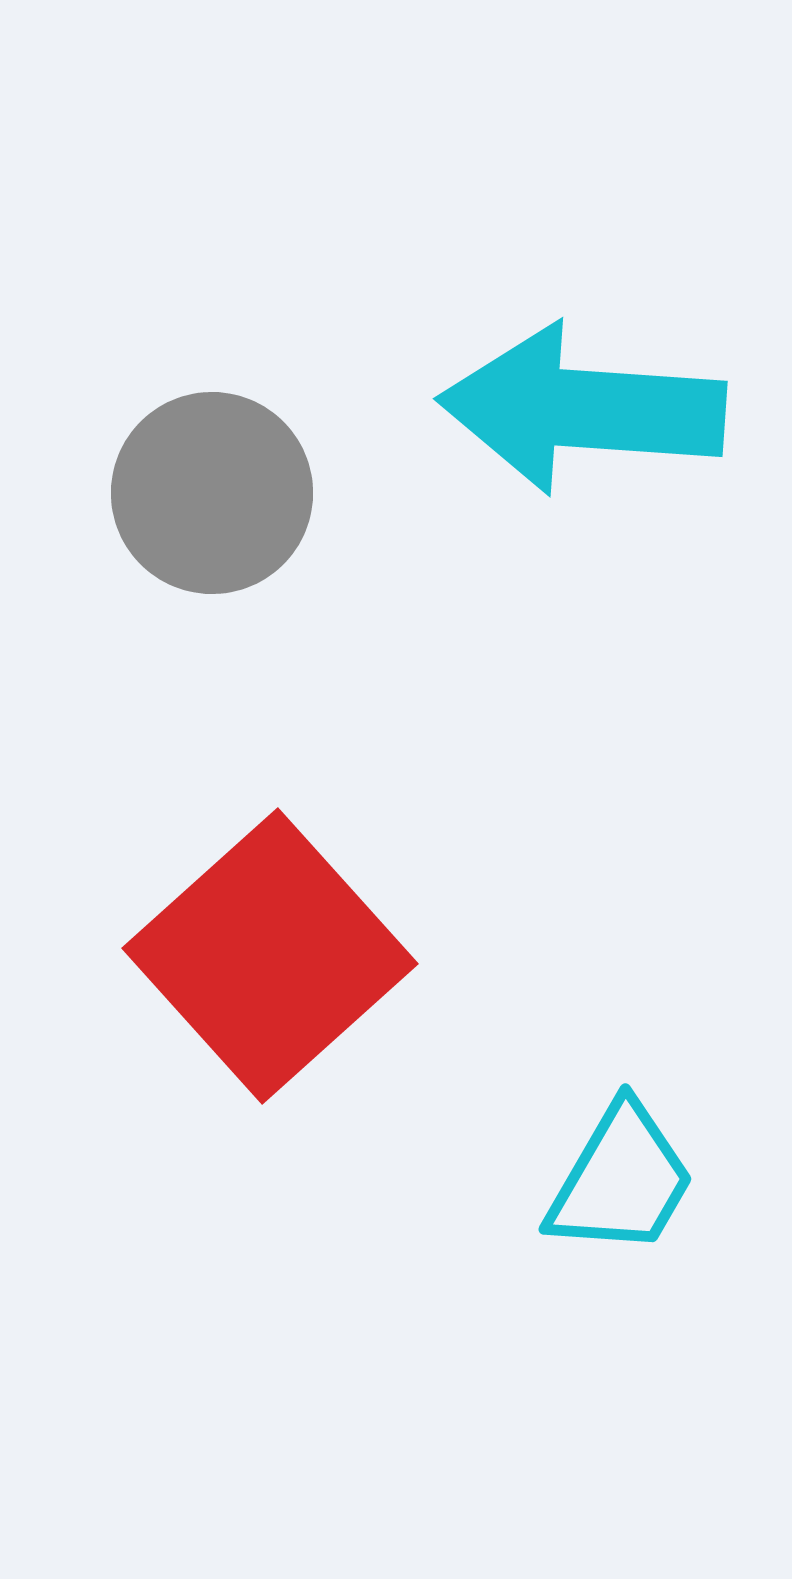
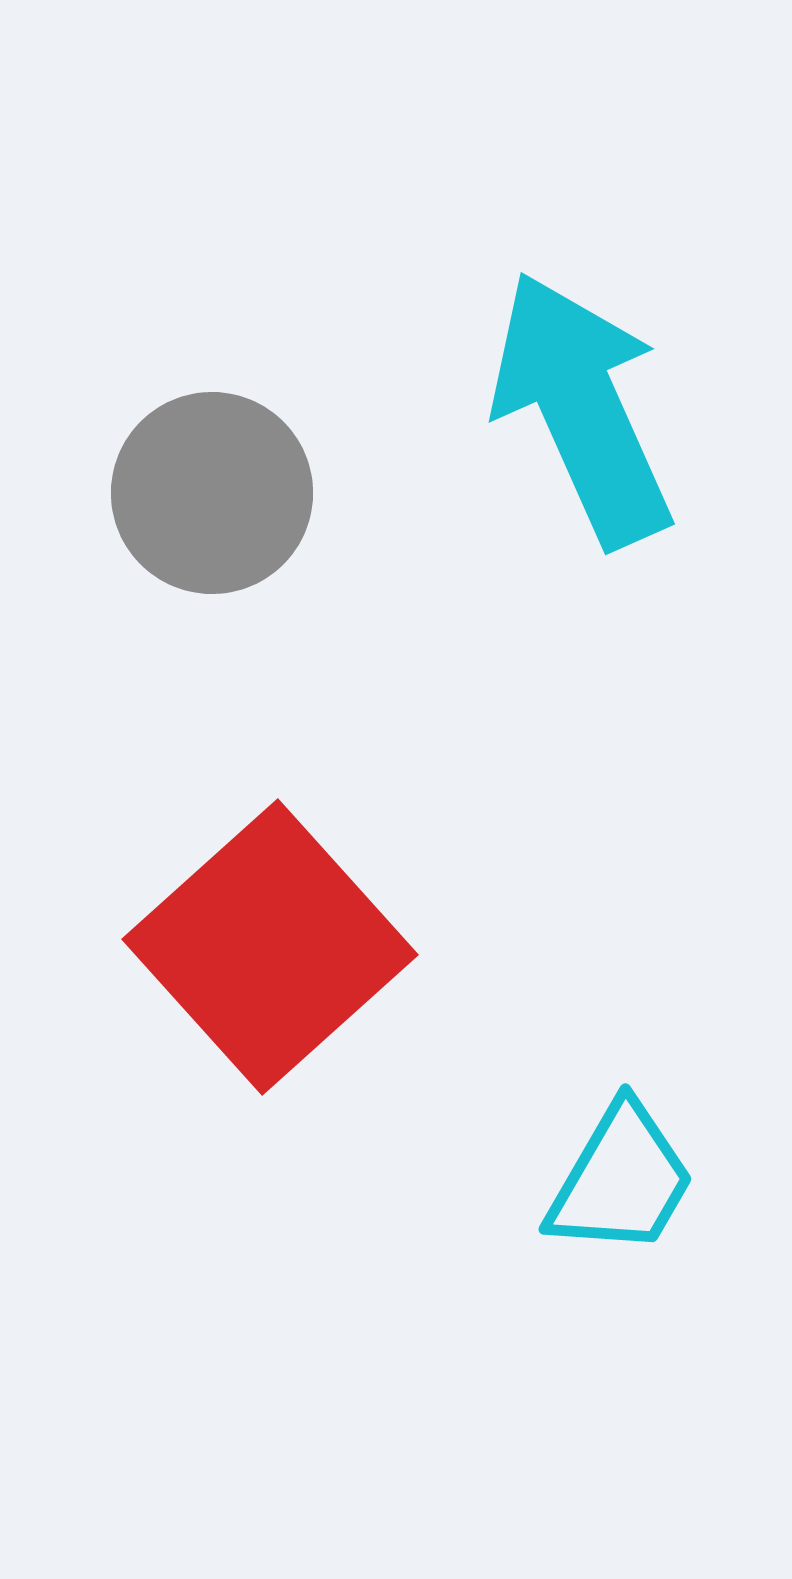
cyan arrow: rotated 62 degrees clockwise
red square: moved 9 px up
